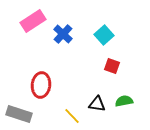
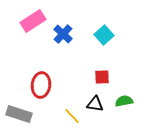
red square: moved 10 px left, 11 px down; rotated 21 degrees counterclockwise
black triangle: moved 2 px left
